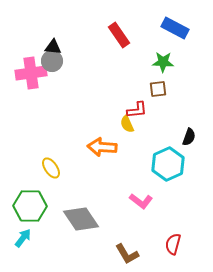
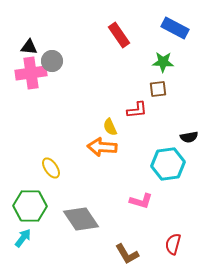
black triangle: moved 24 px left
yellow semicircle: moved 17 px left, 3 px down
black semicircle: rotated 60 degrees clockwise
cyan hexagon: rotated 16 degrees clockwise
pink L-shape: rotated 20 degrees counterclockwise
